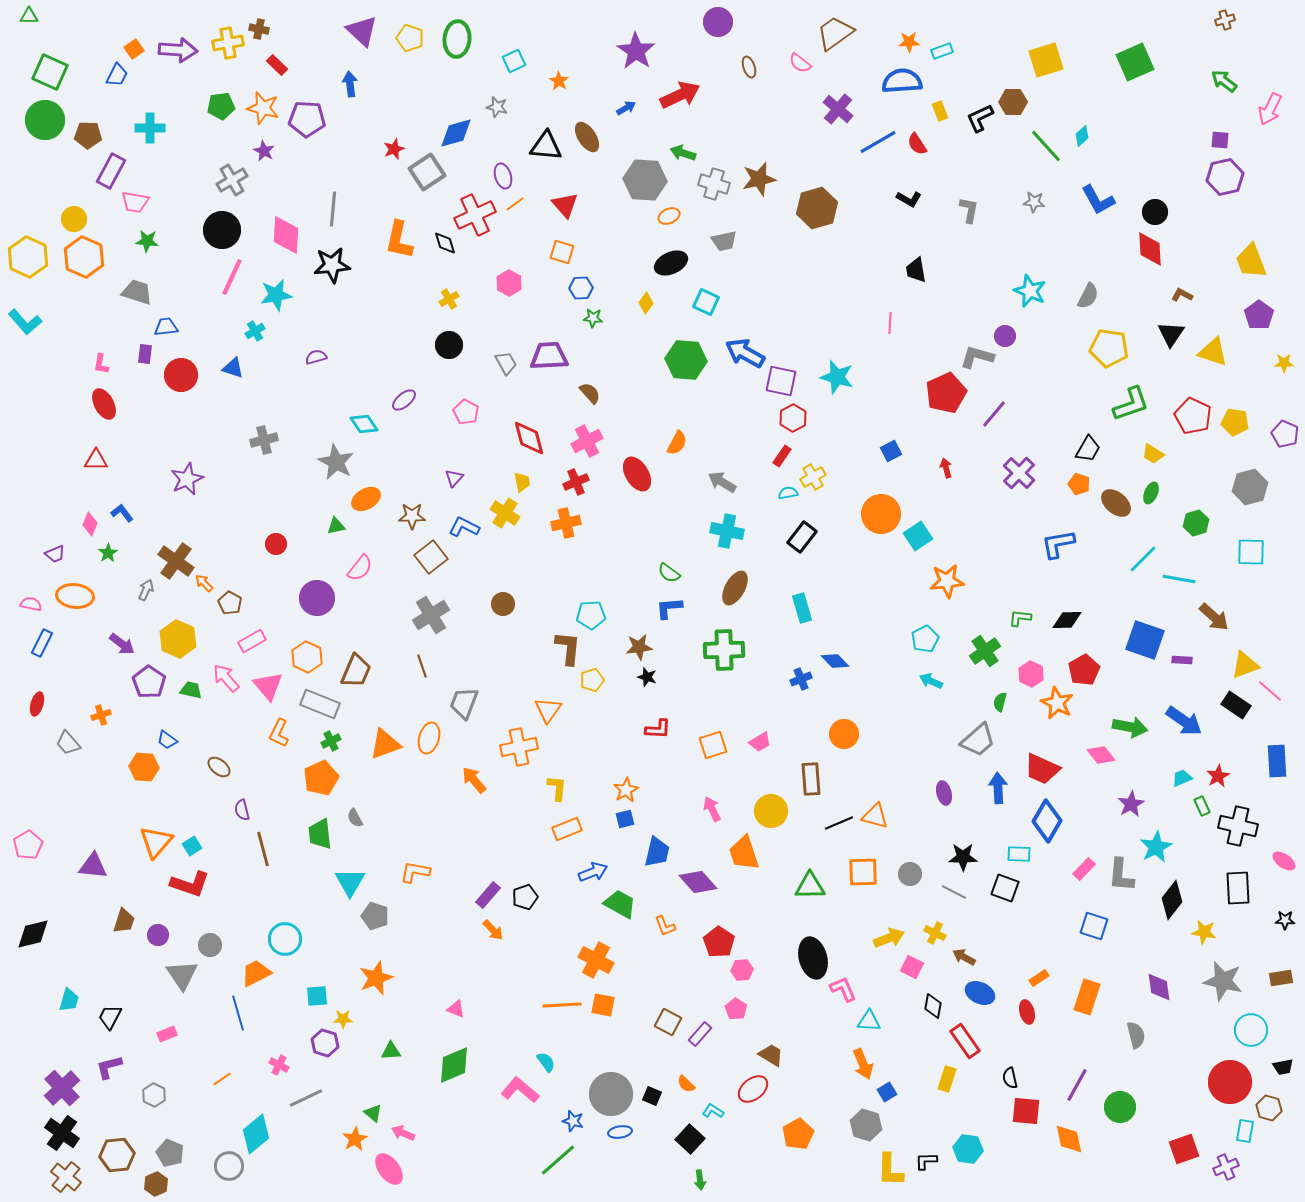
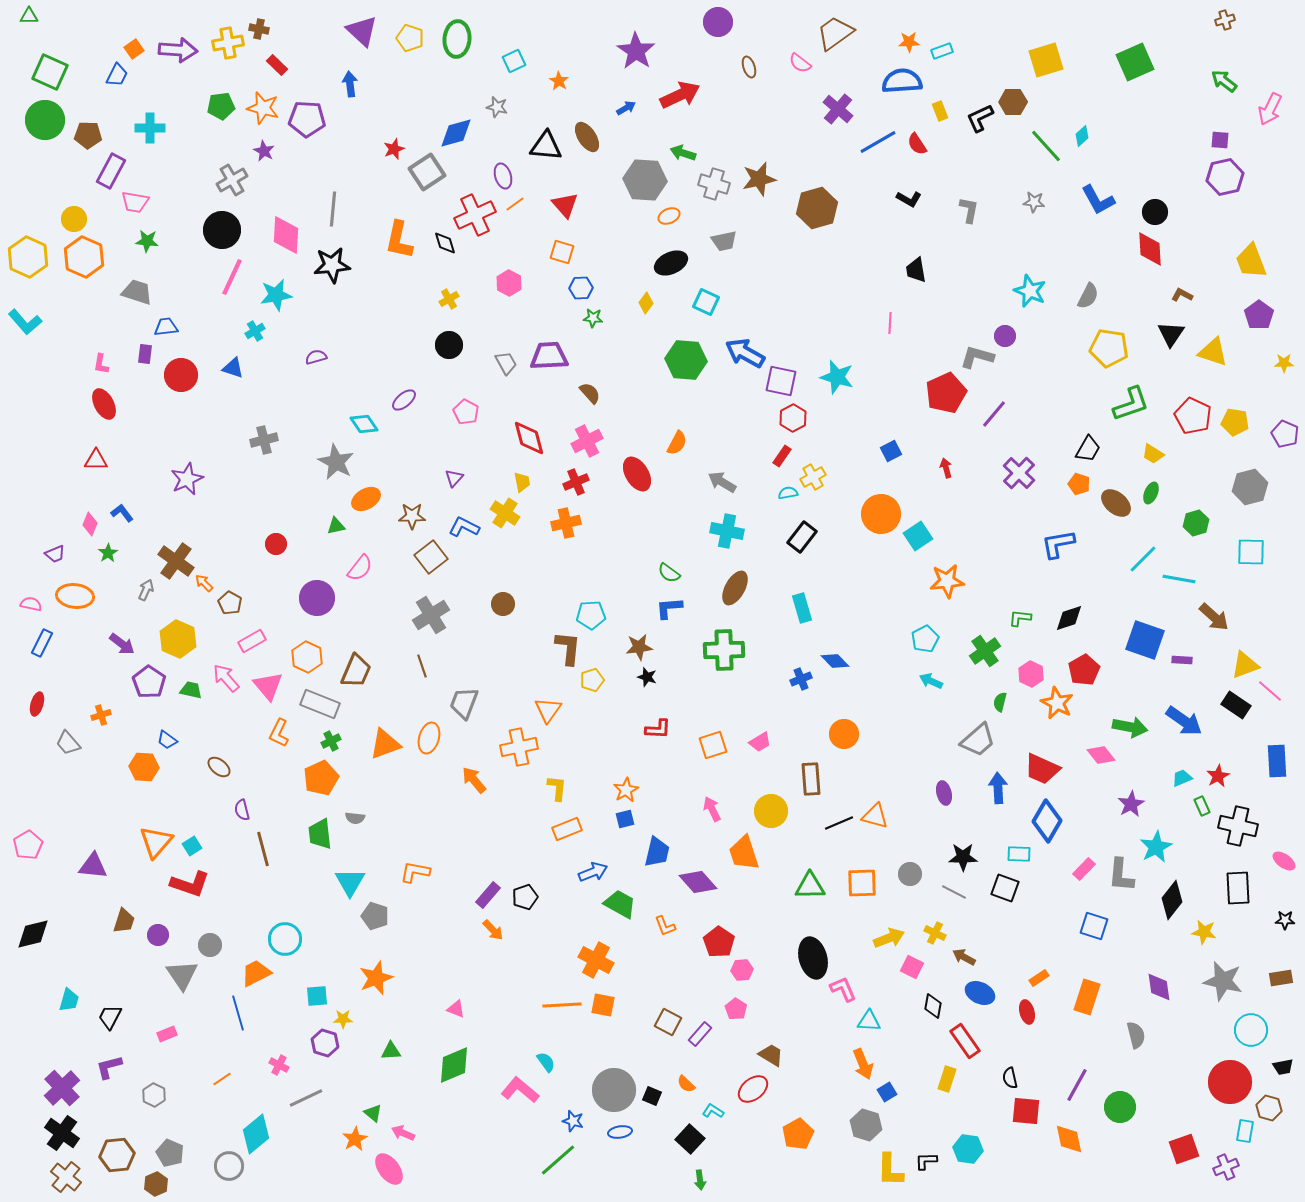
black diamond at (1067, 620): moved 2 px right, 2 px up; rotated 16 degrees counterclockwise
gray semicircle at (355, 818): rotated 54 degrees counterclockwise
orange square at (863, 872): moved 1 px left, 11 px down
gray circle at (611, 1094): moved 3 px right, 4 px up
